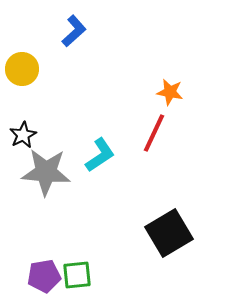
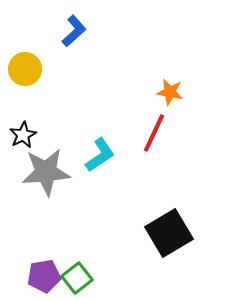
yellow circle: moved 3 px right
gray star: rotated 9 degrees counterclockwise
green square: moved 3 px down; rotated 32 degrees counterclockwise
